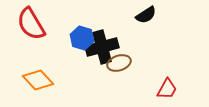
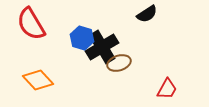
black semicircle: moved 1 px right, 1 px up
black cross: rotated 16 degrees counterclockwise
